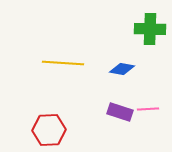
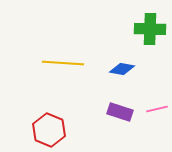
pink line: moved 9 px right; rotated 10 degrees counterclockwise
red hexagon: rotated 24 degrees clockwise
